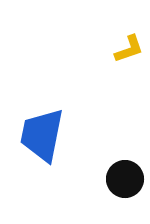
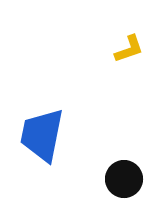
black circle: moved 1 px left
